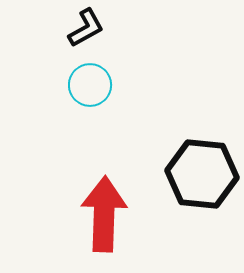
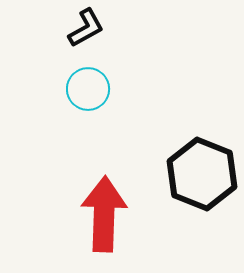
cyan circle: moved 2 px left, 4 px down
black hexagon: rotated 16 degrees clockwise
